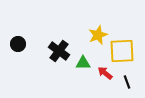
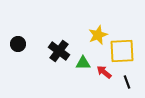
red arrow: moved 1 px left, 1 px up
